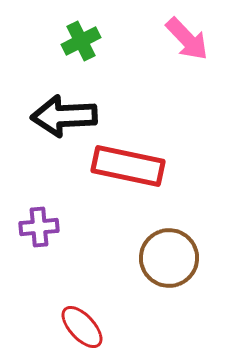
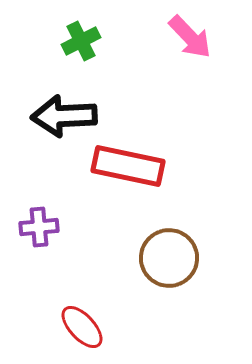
pink arrow: moved 3 px right, 2 px up
